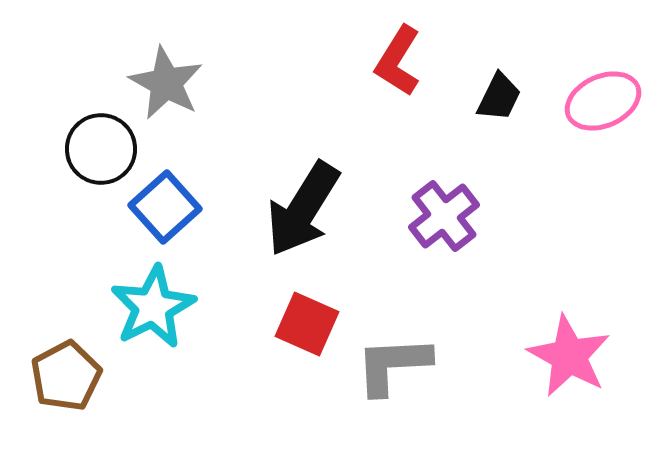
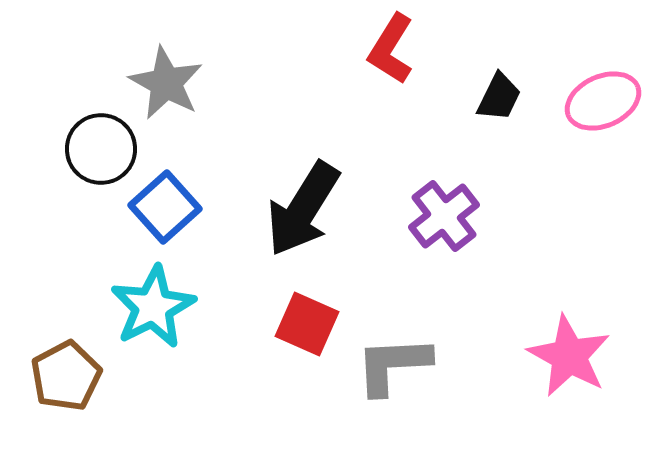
red L-shape: moved 7 px left, 12 px up
